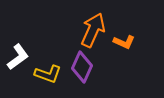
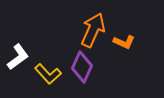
yellow L-shape: rotated 28 degrees clockwise
